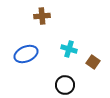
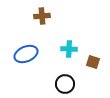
cyan cross: rotated 14 degrees counterclockwise
brown square: rotated 16 degrees counterclockwise
black circle: moved 1 px up
